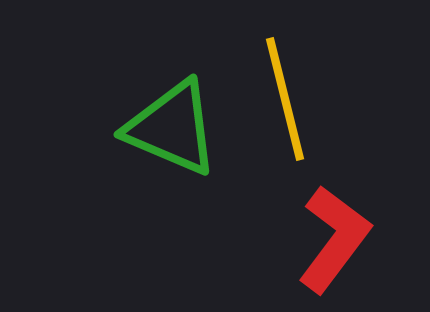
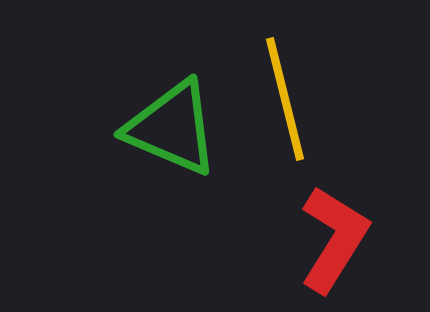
red L-shape: rotated 5 degrees counterclockwise
